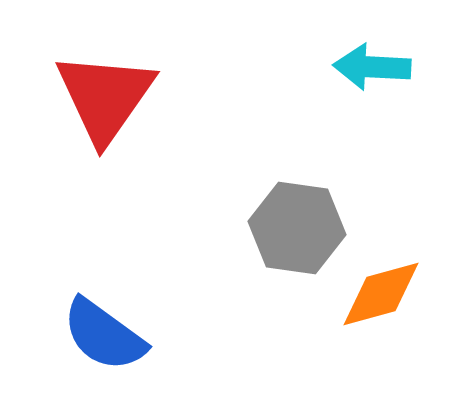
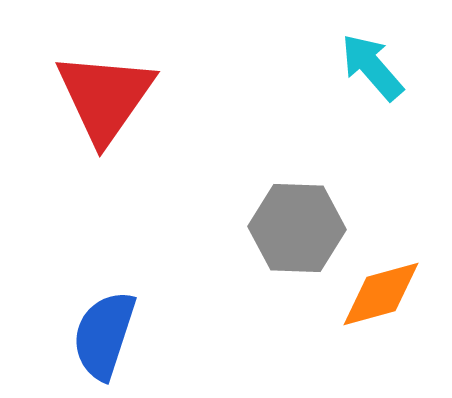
cyan arrow: rotated 46 degrees clockwise
gray hexagon: rotated 6 degrees counterclockwise
blue semicircle: rotated 72 degrees clockwise
